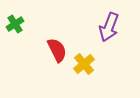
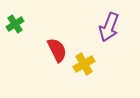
yellow cross: rotated 10 degrees clockwise
